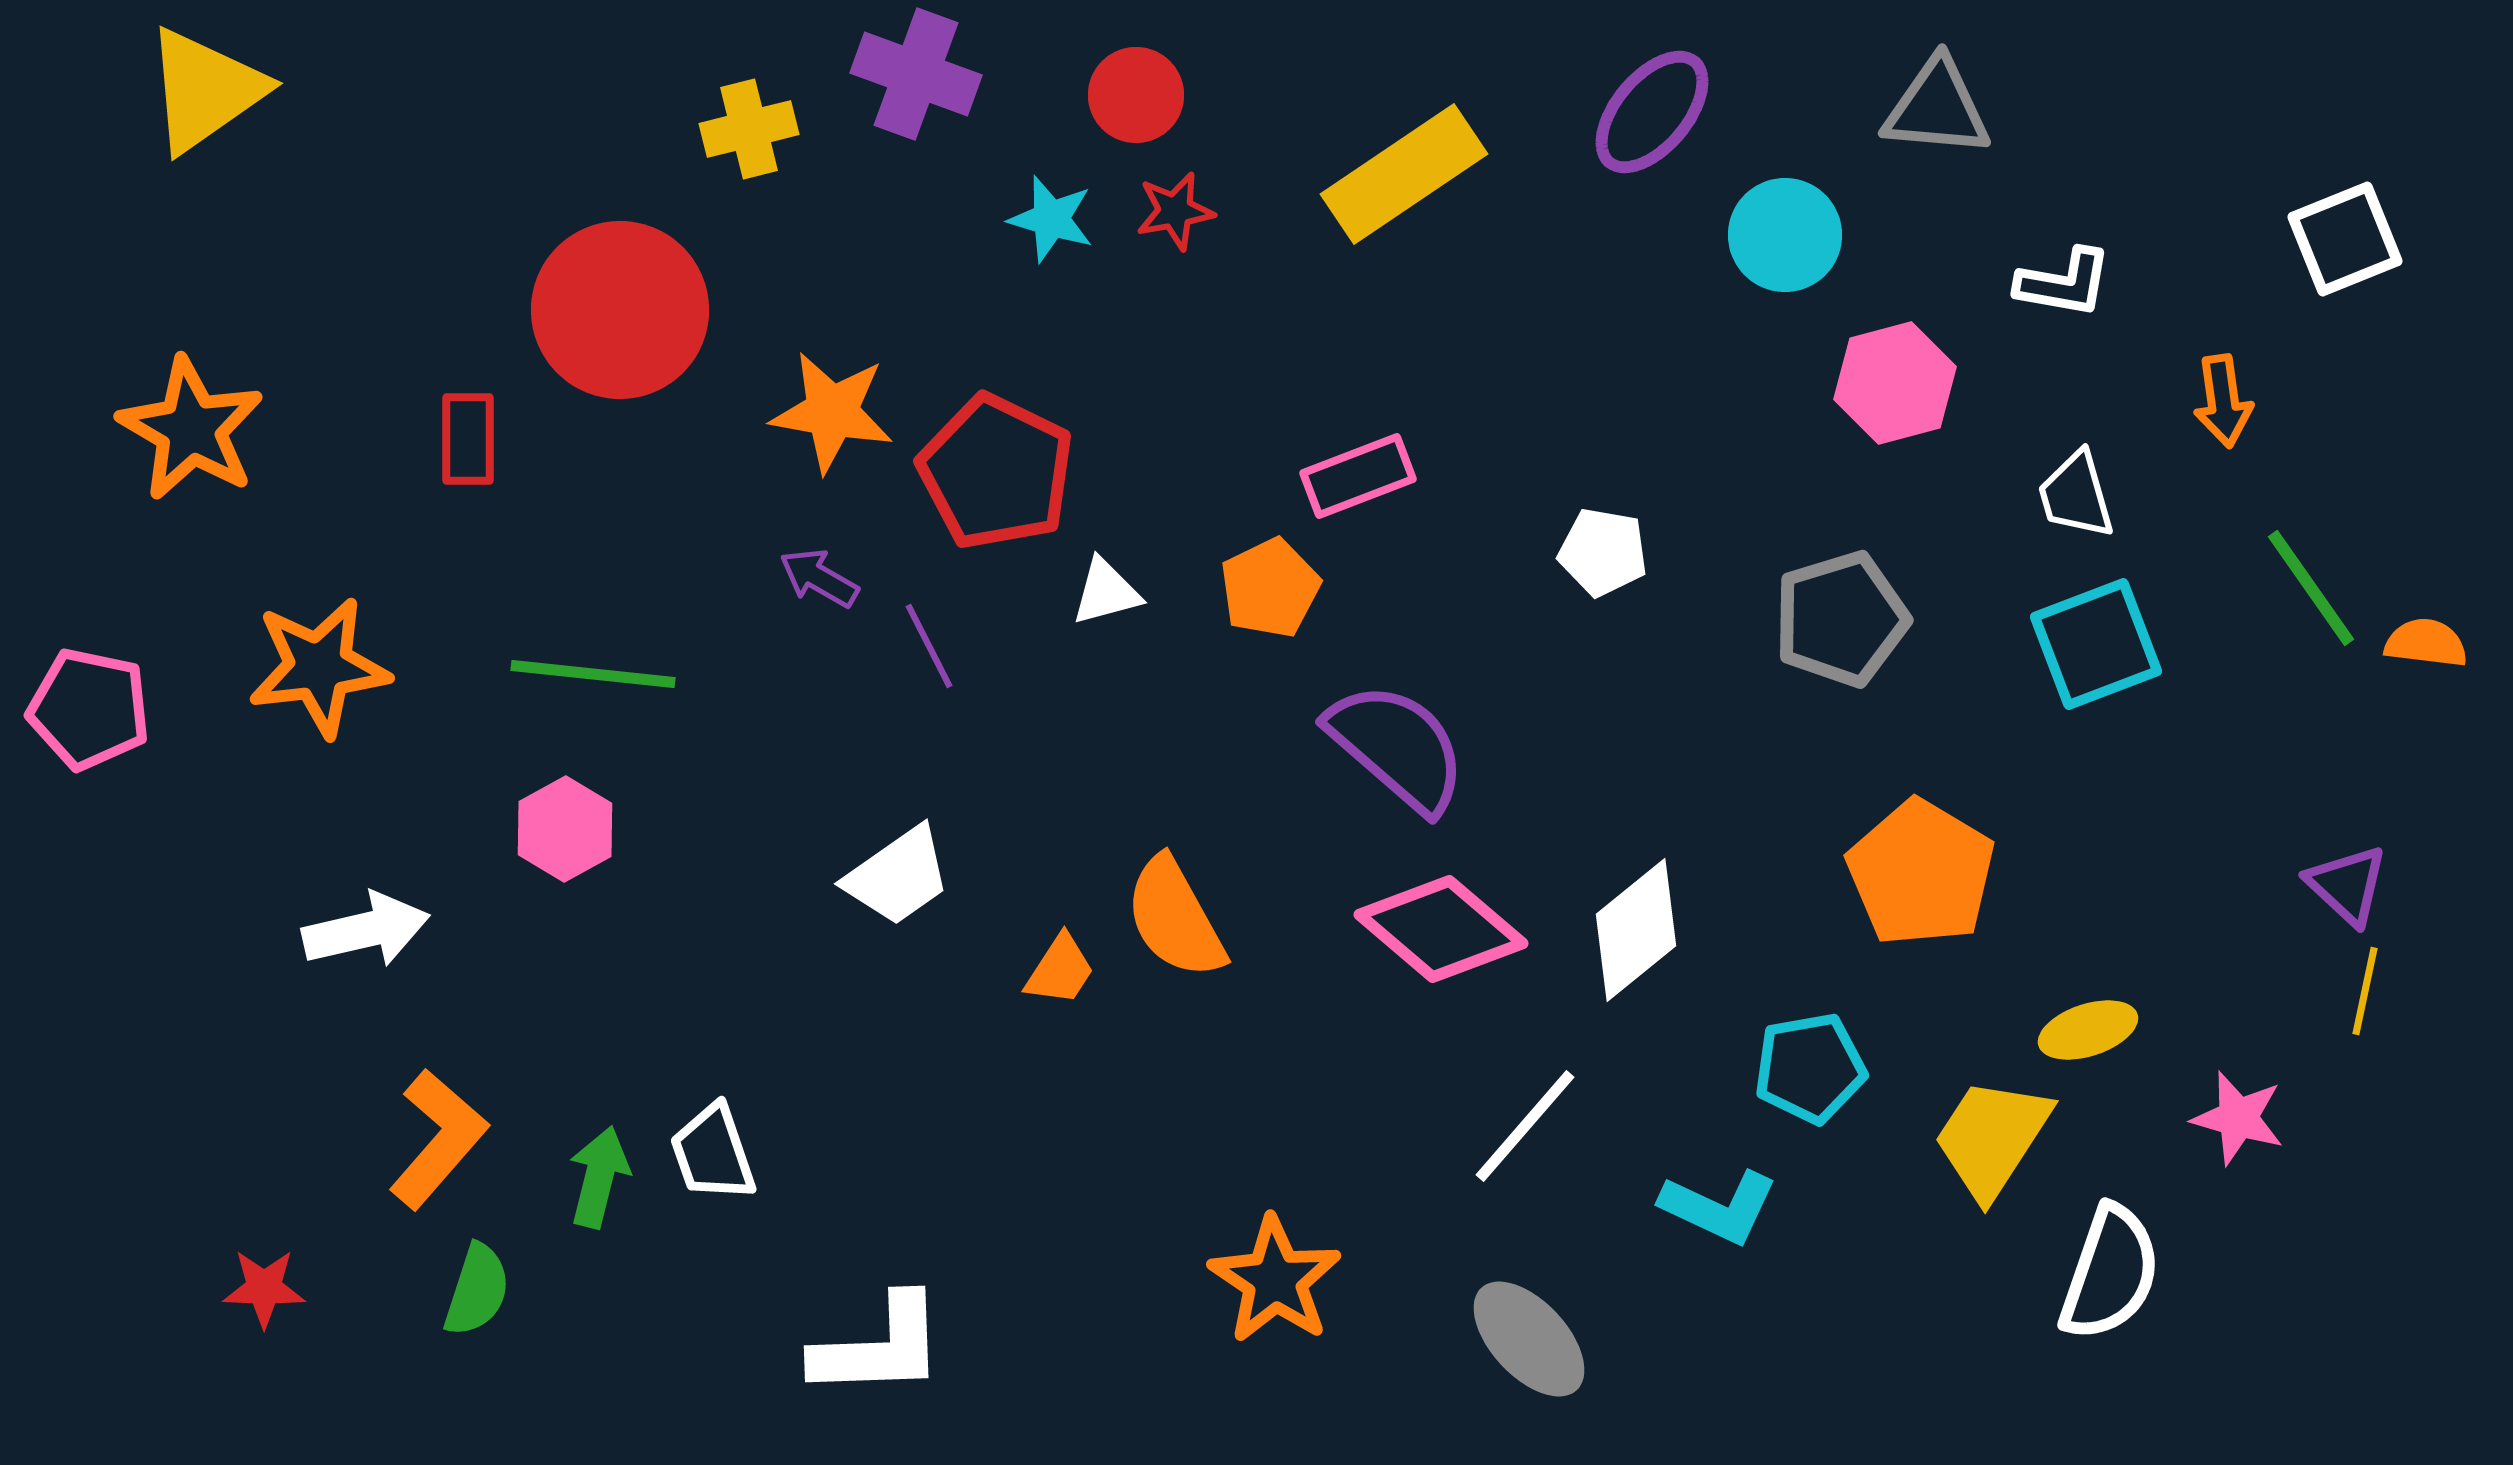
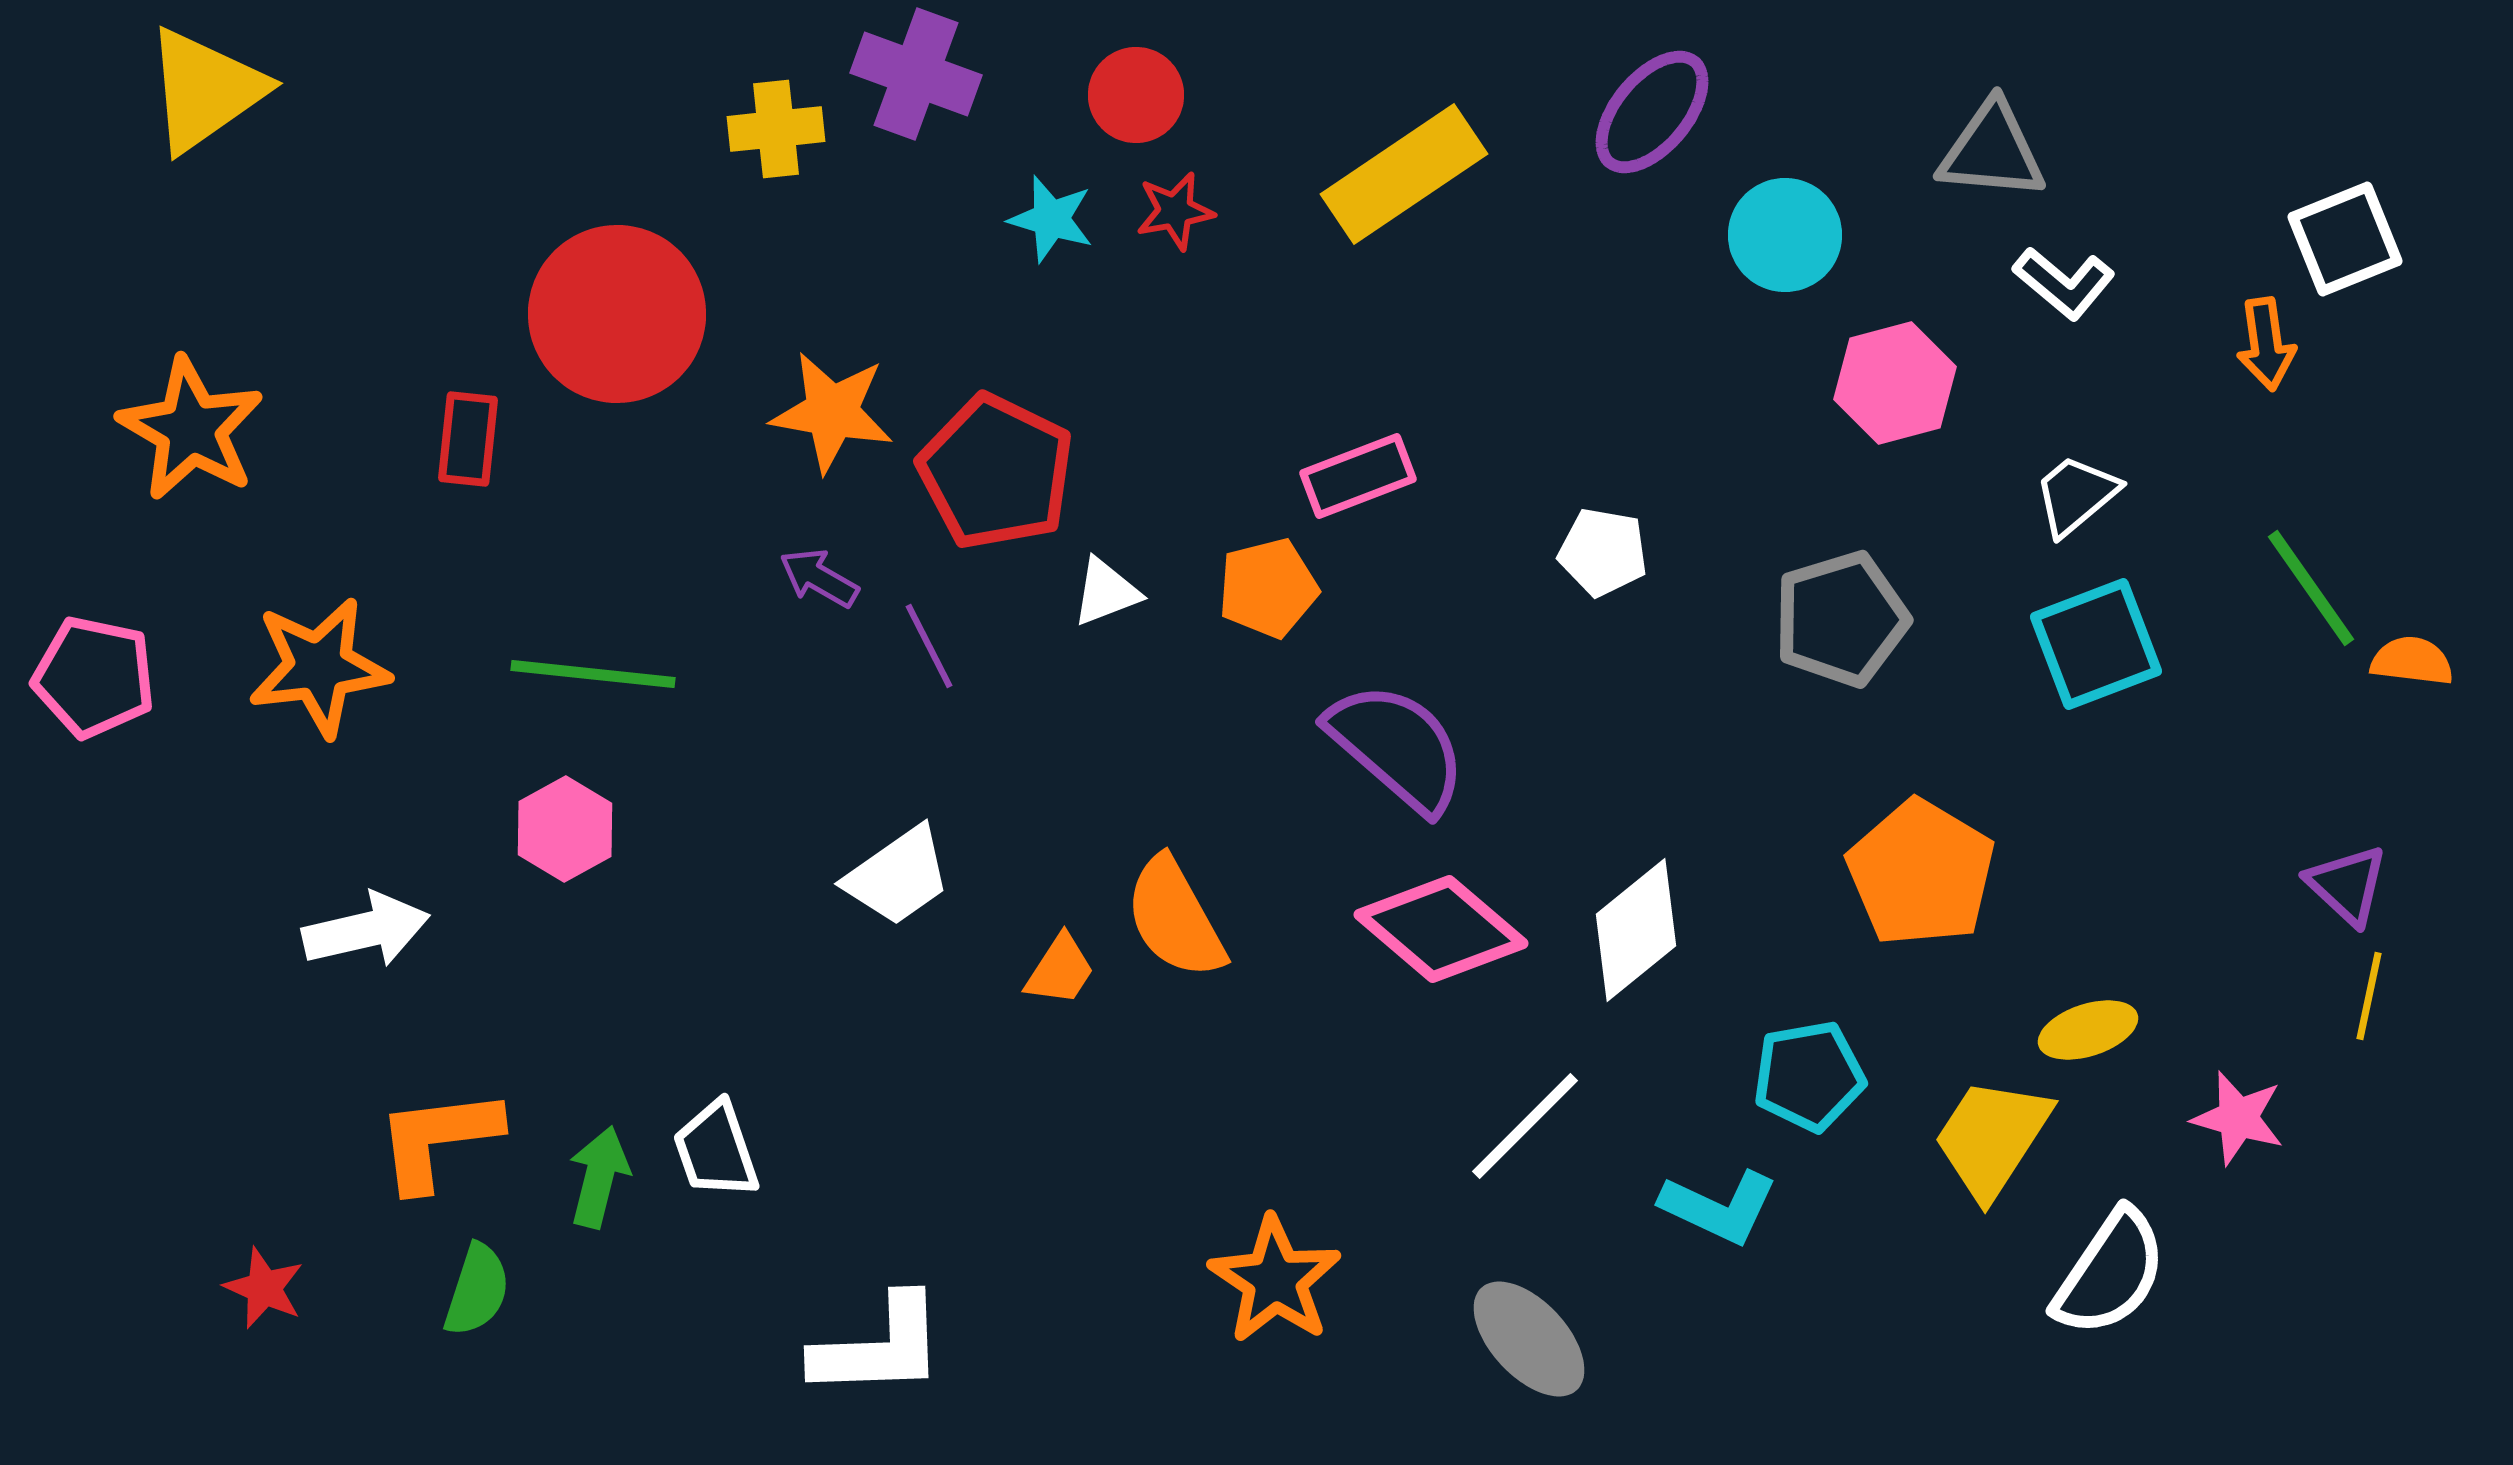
gray triangle at (1937, 108): moved 55 px right, 43 px down
yellow cross at (749, 129): moved 27 px right; rotated 8 degrees clockwise
white L-shape at (2064, 283): rotated 30 degrees clockwise
red circle at (620, 310): moved 3 px left, 4 px down
orange arrow at (2223, 401): moved 43 px right, 57 px up
red rectangle at (468, 439): rotated 6 degrees clockwise
white trapezoid at (2076, 495): rotated 66 degrees clockwise
orange pentagon at (1270, 588): moved 2 px left; rotated 12 degrees clockwise
white triangle at (1106, 592): rotated 6 degrees counterclockwise
orange semicircle at (2426, 643): moved 14 px left, 18 px down
pink pentagon at (89, 709): moved 5 px right, 32 px up
yellow line at (2365, 991): moved 4 px right, 5 px down
cyan pentagon at (1810, 1068): moved 1 px left, 8 px down
white line at (1525, 1126): rotated 4 degrees clockwise
orange L-shape at (438, 1139): rotated 138 degrees counterclockwise
white trapezoid at (713, 1153): moved 3 px right, 3 px up
white semicircle at (2110, 1273): rotated 15 degrees clockwise
red star at (264, 1288): rotated 22 degrees clockwise
